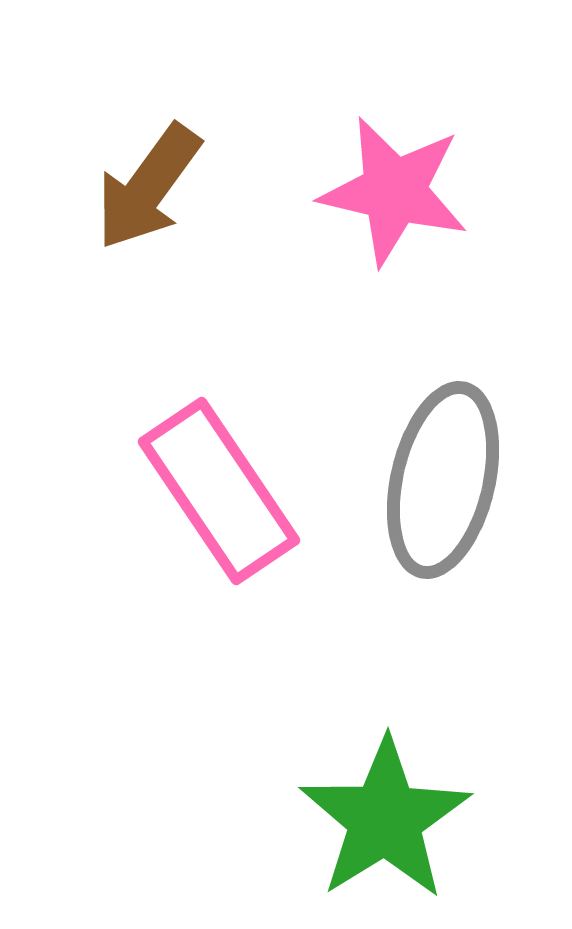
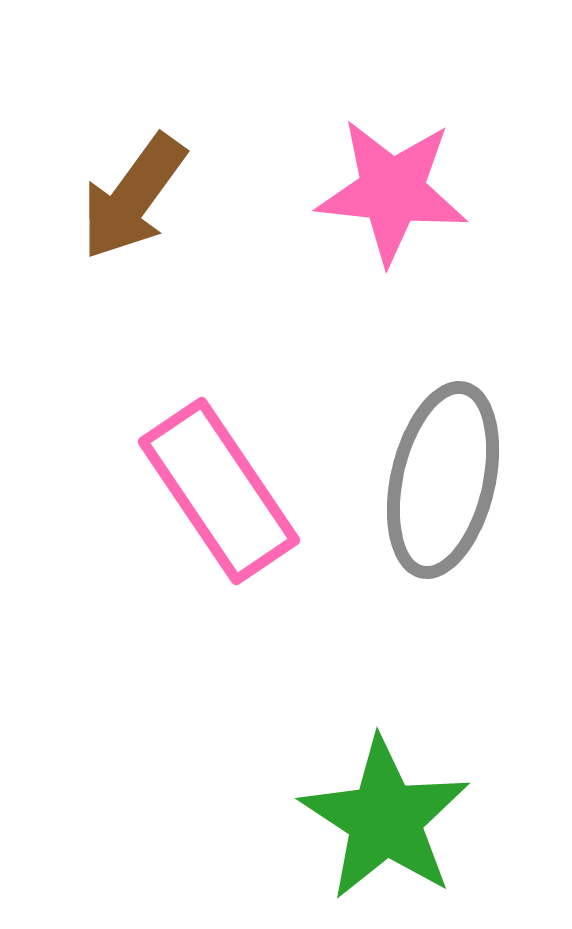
brown arrow: moved 15 px left, 10 px down
pink star: moved 2 px left; rotated 7 degrees counterclockwise
green star: rotated 7 degrees counterclockwise
